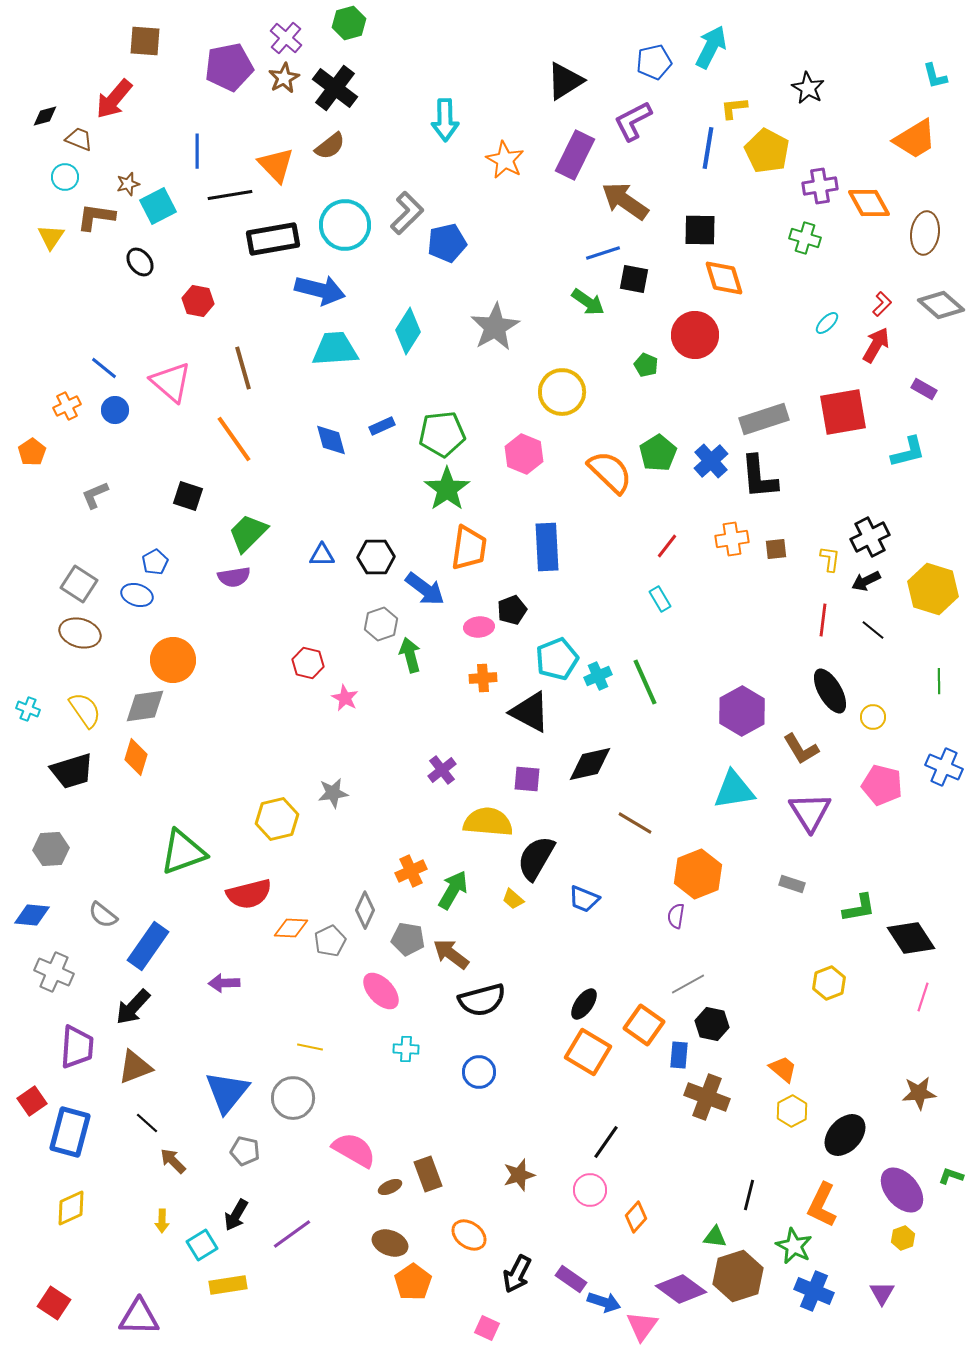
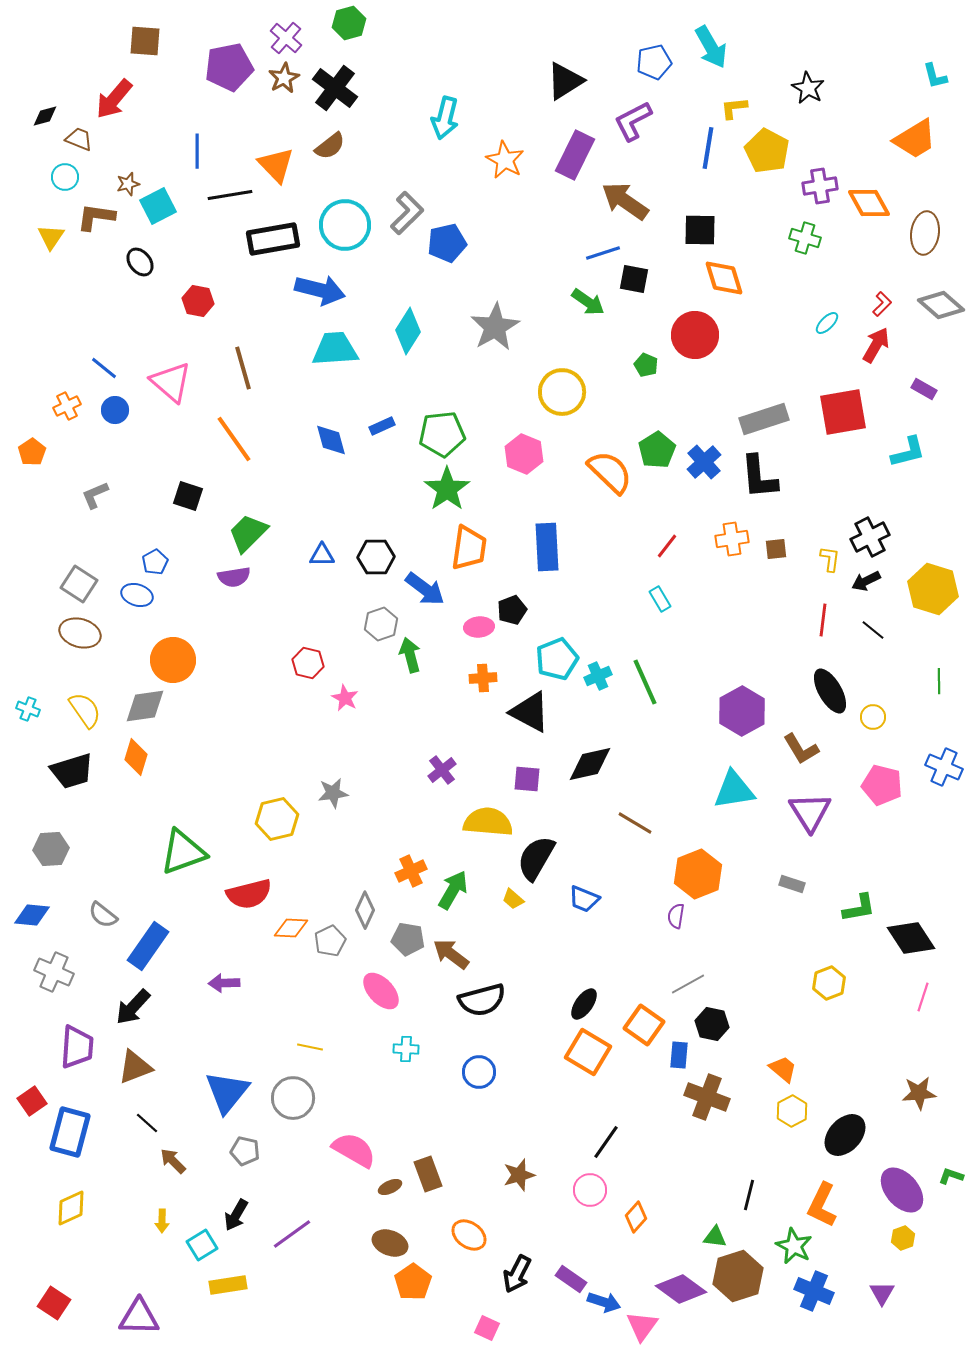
cyan arrow at (711, 47): rotated 123 degrees clockwise
cyan arrow at (445, 120): moved 2 px up; rotated 15 degrees clockwise
green pentagon at (658, 453): moved 1 px left, 3 px up
blue cross at (711, 461): moved 7 px left, 1 px down
